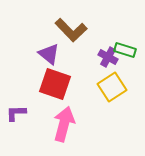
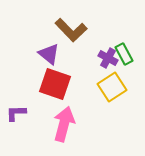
green rectangle: moved 1 px left, 4 px down; rotated 45 degrees clockwise
purple cross: moved 1 px down
